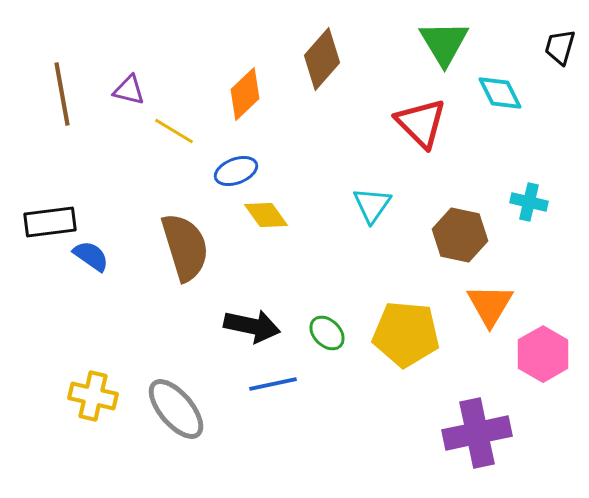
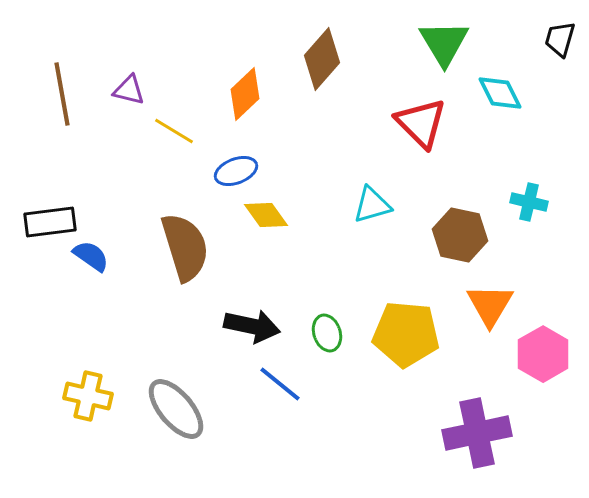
black trapezoid: moved 8 px up
cyan triangle: rotated 39 degrees clockwise
green ellipse: rotated 27 degrees clockwise
blue line: moved 7 px right; rotated 51 degrees clockwise
yellow cross: moved 5 px left
